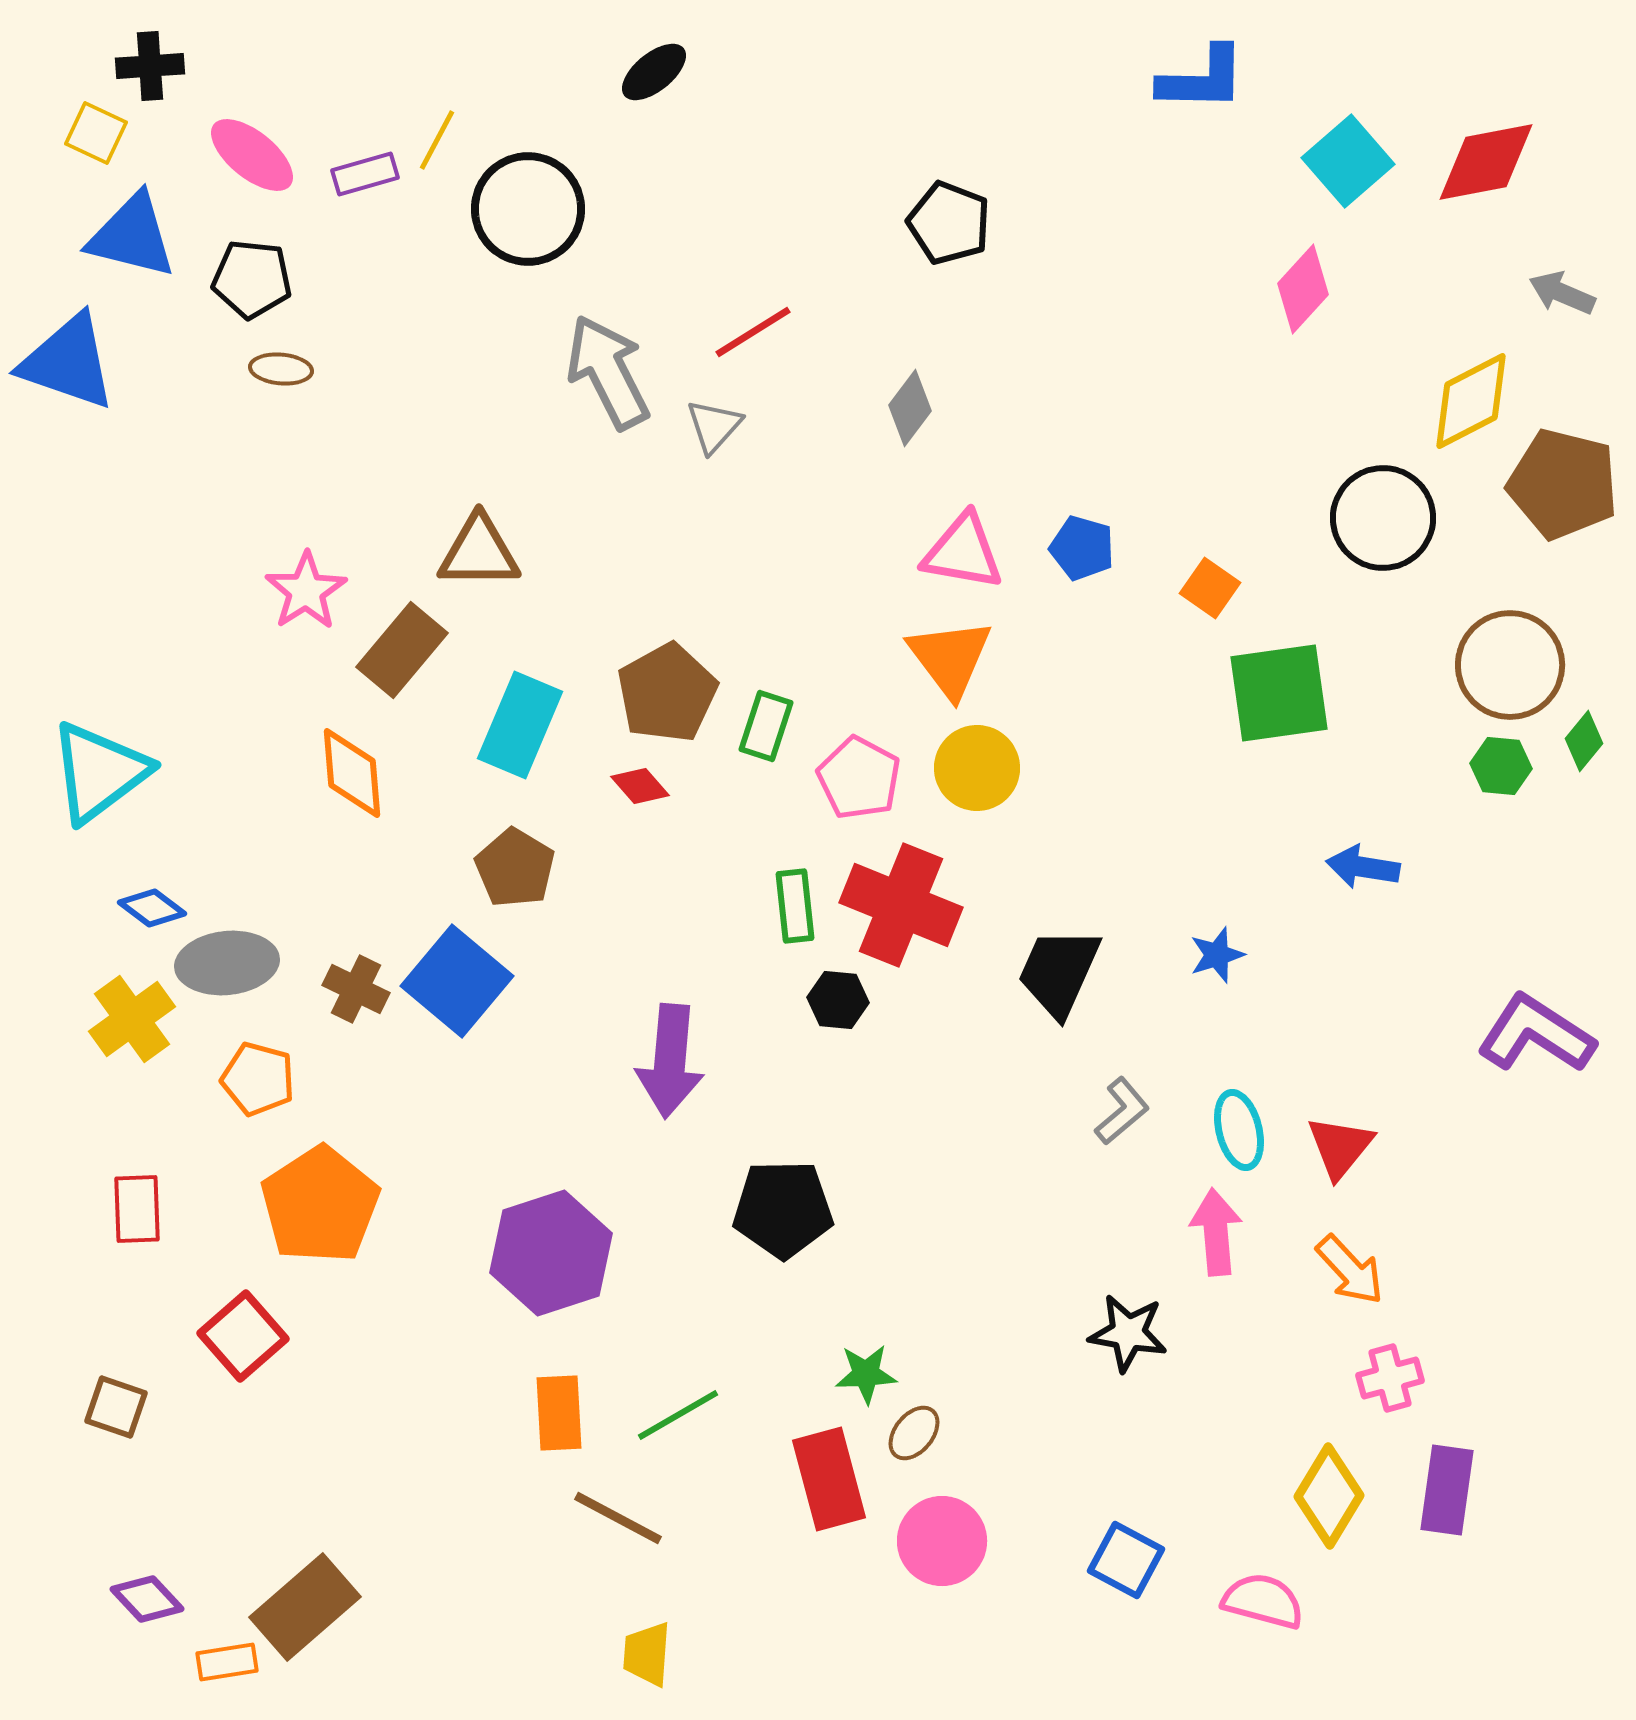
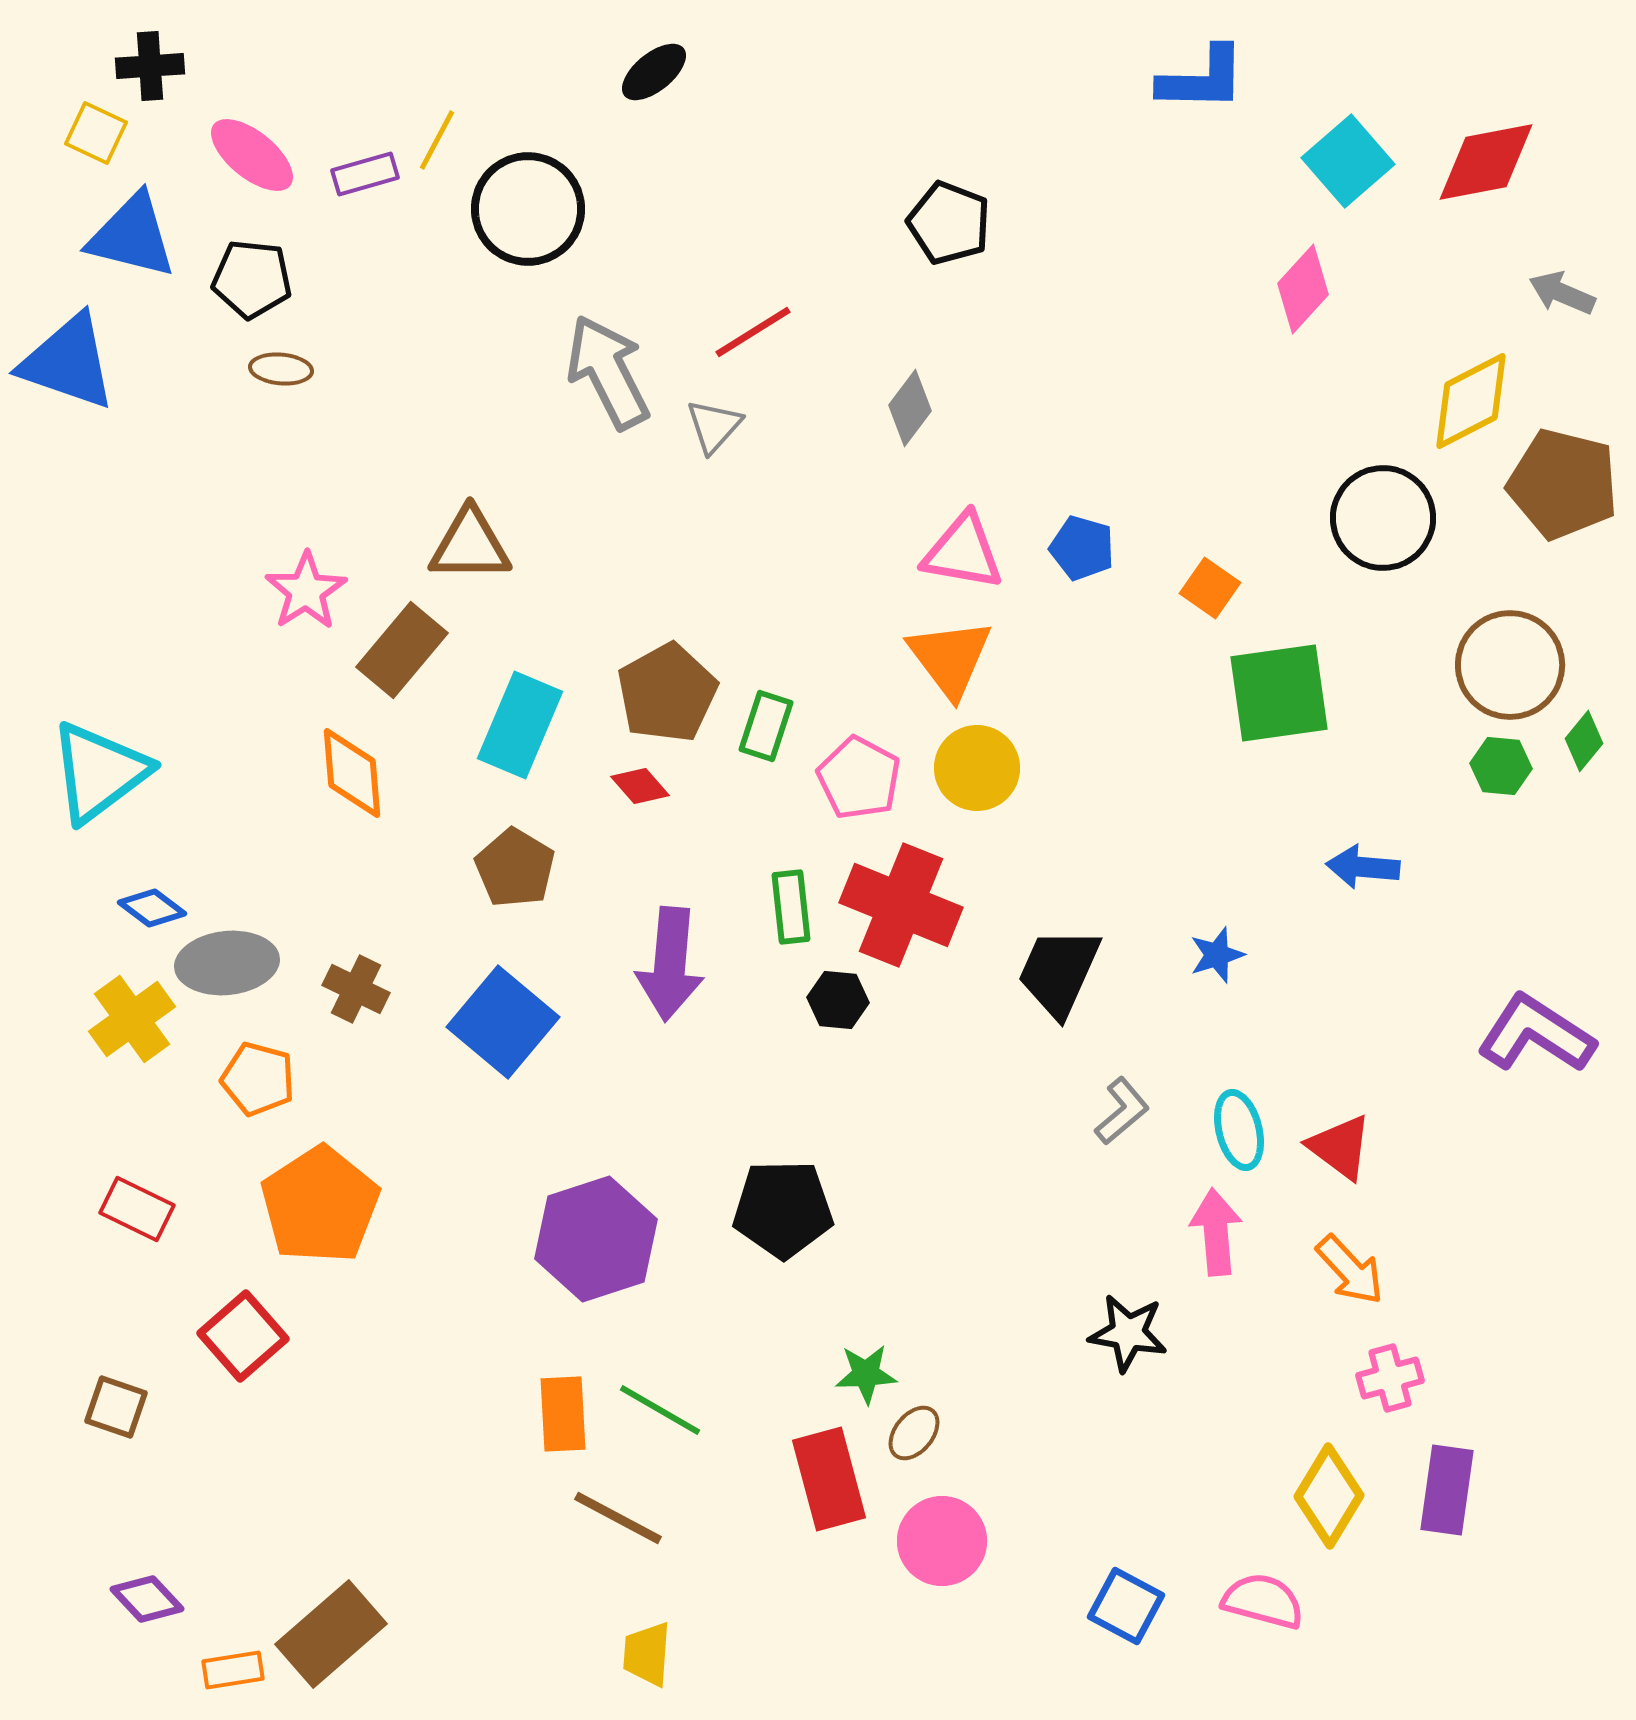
brown triangle at (479, 552): moved 9 px left, 7 px up
blue arrow at (1363, 867): rotated 4 degrees counterclockwise
green rectangle at (795, 906): moved 4 px left, 1 px down
blue square at (457, 981): moved 46 px right, 41 px down
purple arrow at (670, 1061): moved 97 px up
red triangle at (1340, 1147): rotated 32 degrees counterclockwise
red rectangle at (137, 1209): rotated 62 degrees counterclockwise
purple hexagon at (551, 1253): moved 45 px right, 14 px up
orange rectangle at (559, 1413): moved 4 px right, 1 px down
green line at (678, 1415): moved 18 px left, 5 px up; rotated 60 degrees clockwise
blue square at (1126, 1560): moved 46 px down
brown rectangle at (305, 1607): moved 26 px right, 27 px down
orange rectangle at (227, 1662): moved 6 px right, 8 px down
